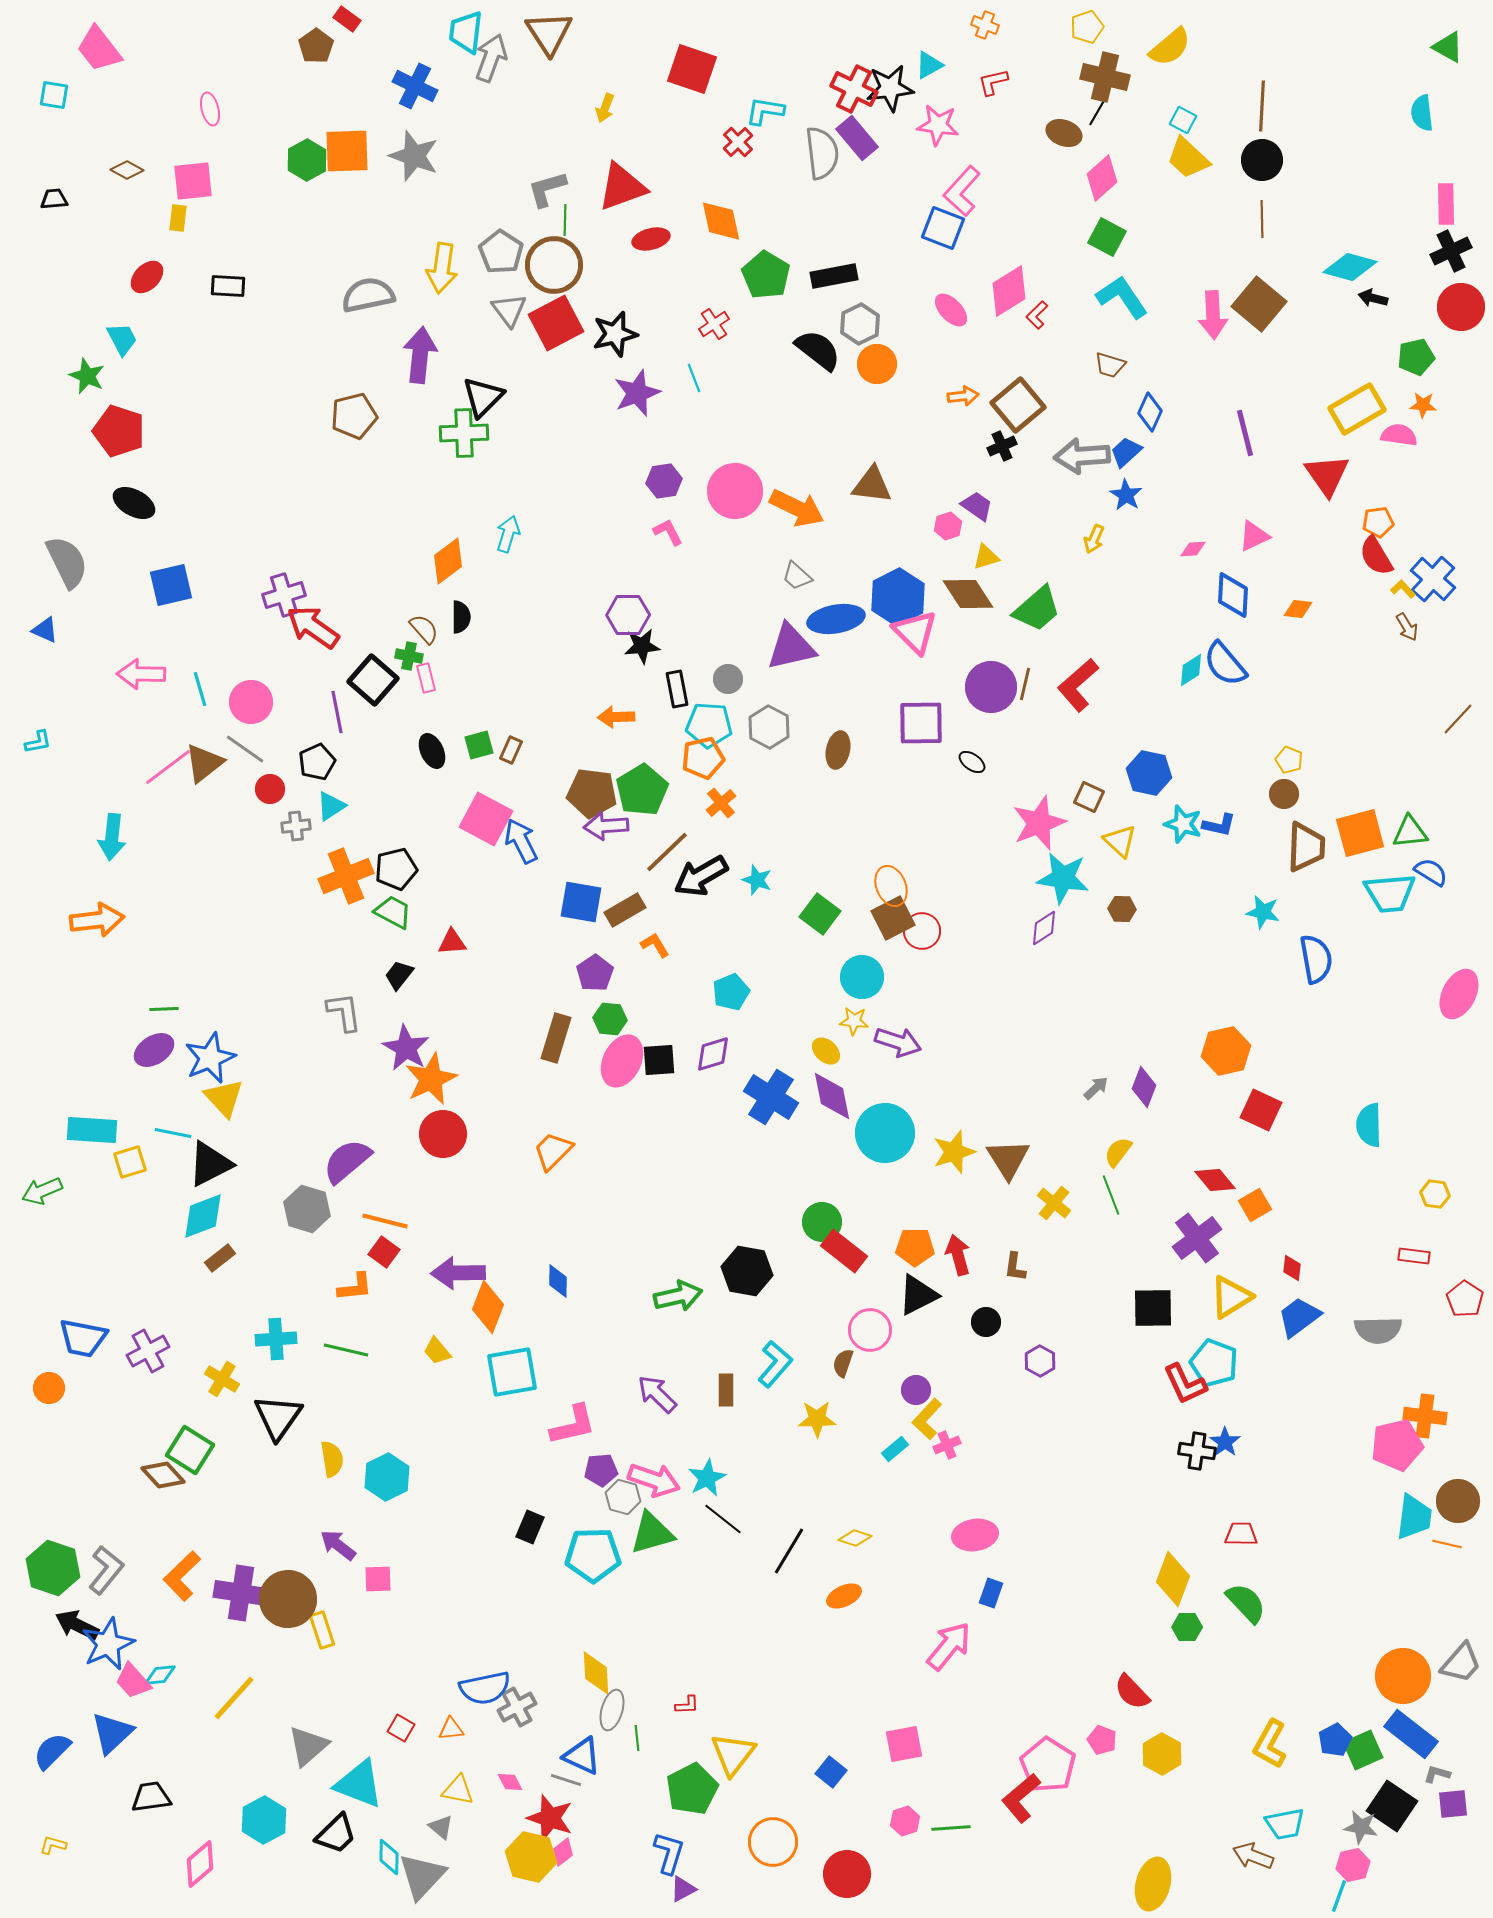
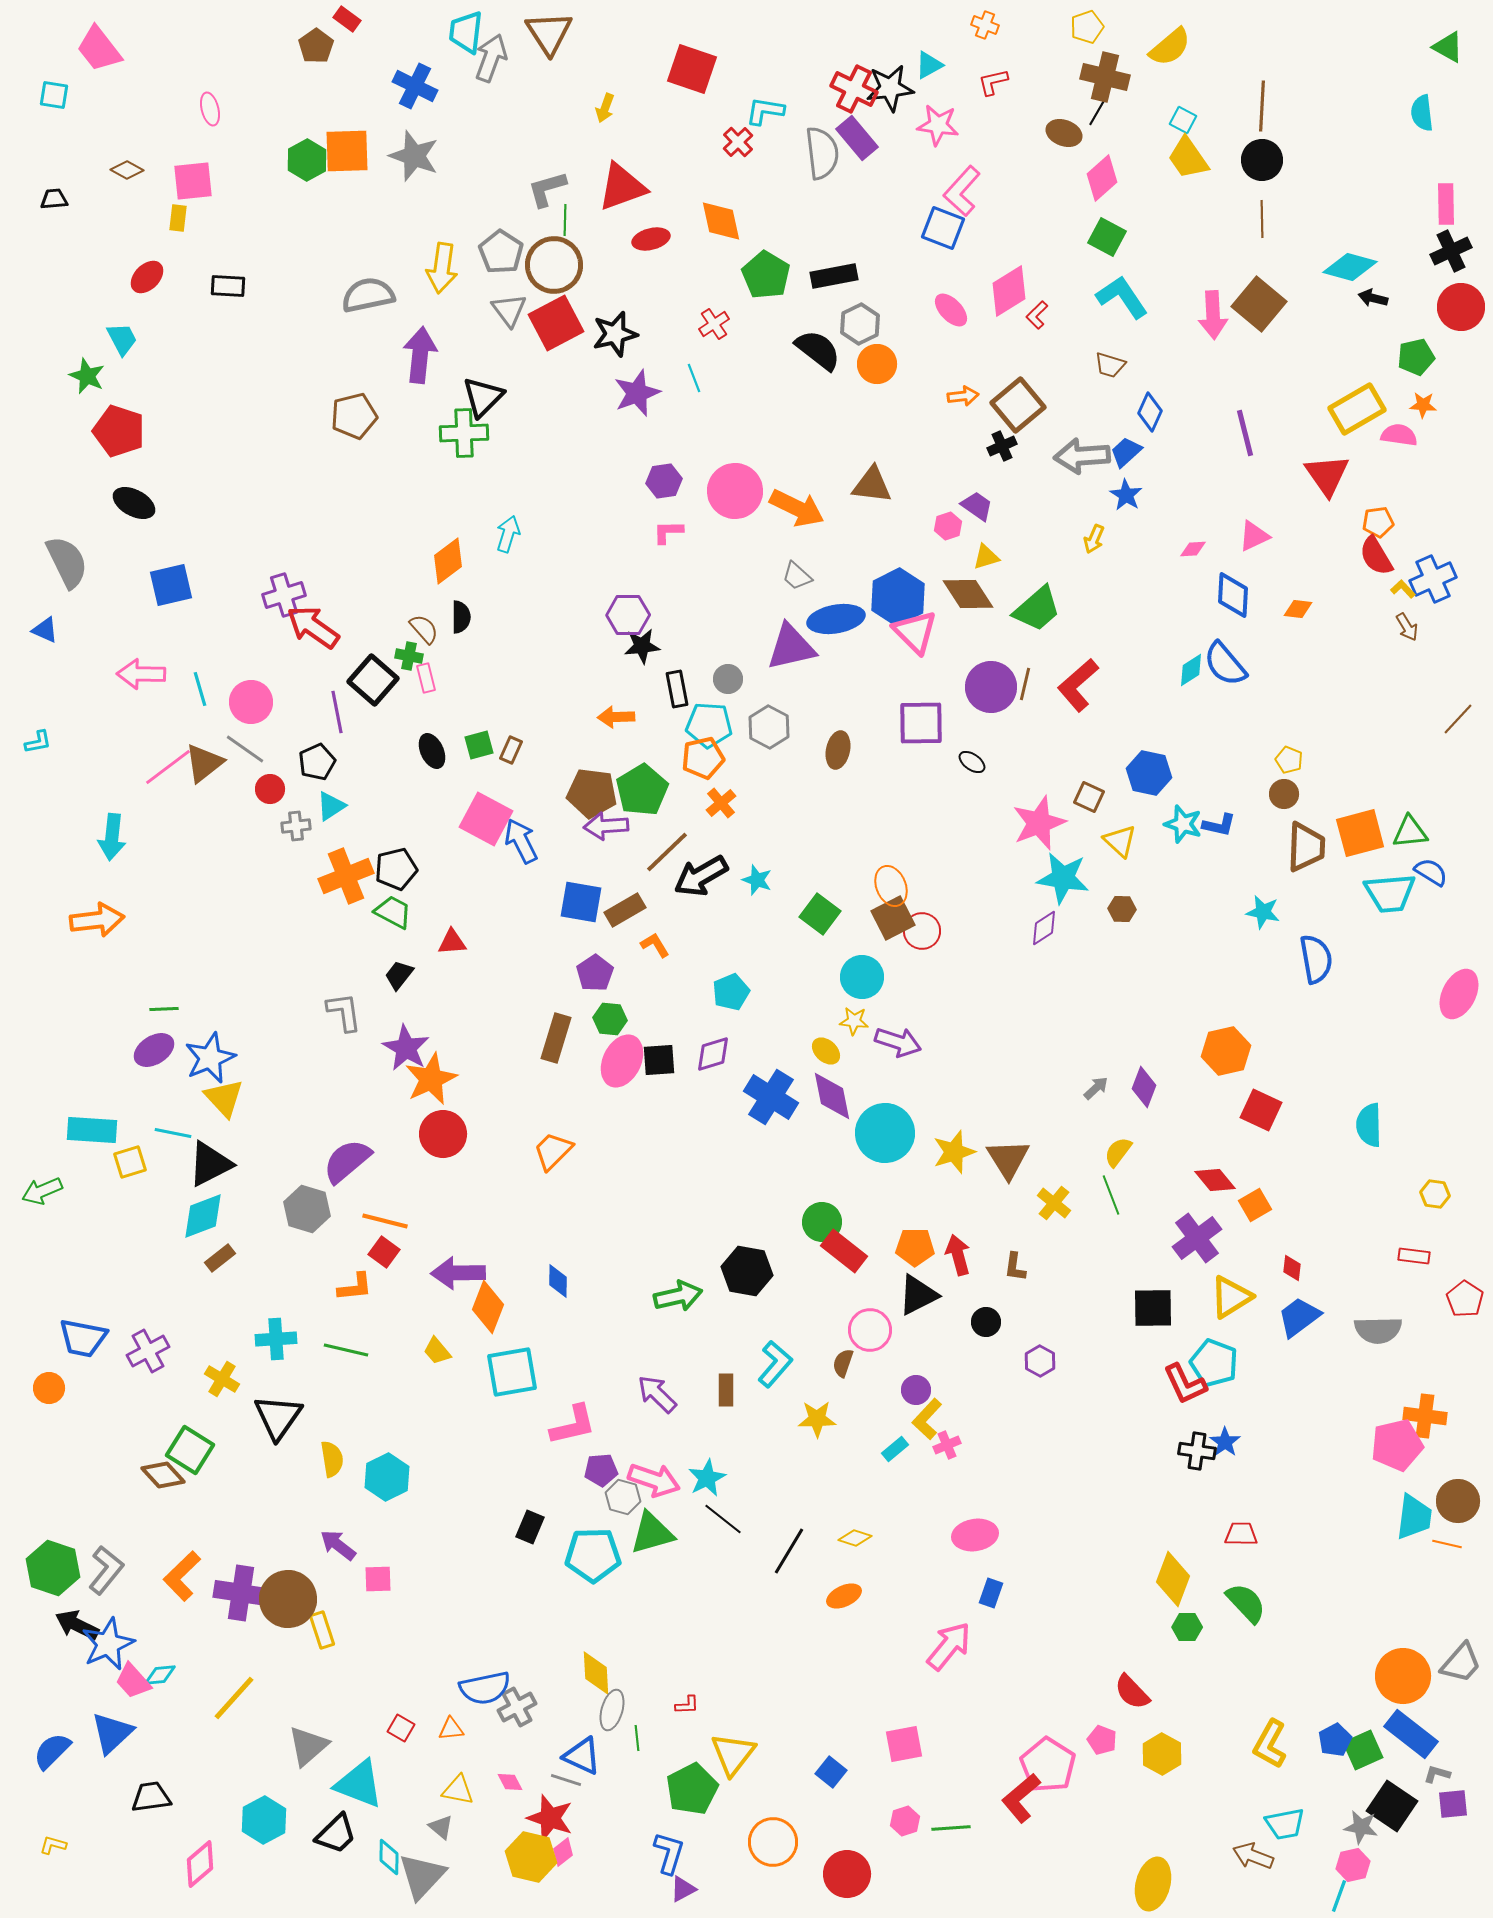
yellow trapezoid at (1188, 158): rotated 12 degrees clockwise
pink L-shape at (668, 532): rotated 64 degrees counterclockwise
blue cross at (1433, 579): rotated 24 degrees clockwise
